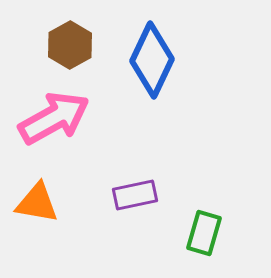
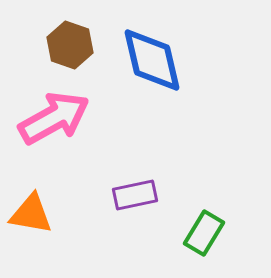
brown hexagon: rotated 12 degrees counterclockwise
blue diamond: rotated 38 degrees counterclockwise
orange triangle: moved 6 px left, 11 px down
green rectangle: rotated 15 degrees clockwise
